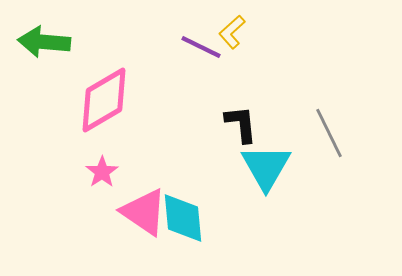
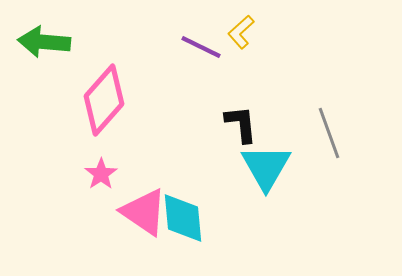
yellow L-shape: moved 9 px right
pink diamond: rotated 18 degrees counterclockwise
gray line: rotated 6 degrees clockwise
pink star: moved 1 px left, 2 px down
